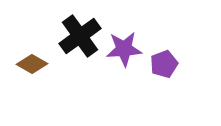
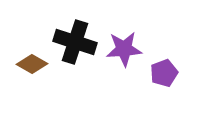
black cross: moved 5 px left, 6 px down; rotated 36 degrees counterclockwise
purple pentagon: moved 9 px down
